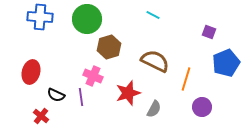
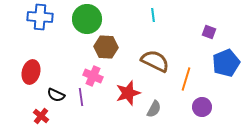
cyan line: rotated 56 degrees clockwise
brown hexagon: moved 3 px left; rotated 20 degrees clockwise
